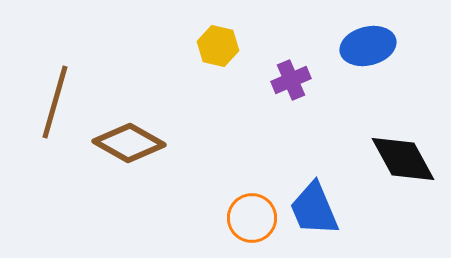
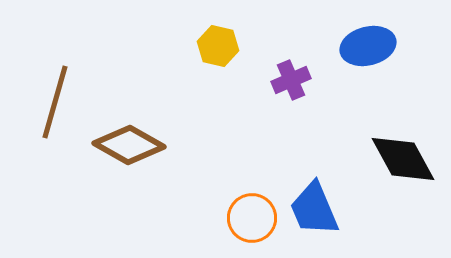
brown diamond: moved 2 px down
